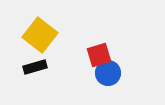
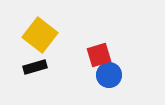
blue circle: moved 1 px right, 2 px down
